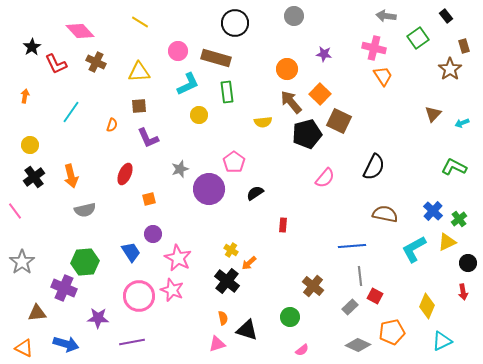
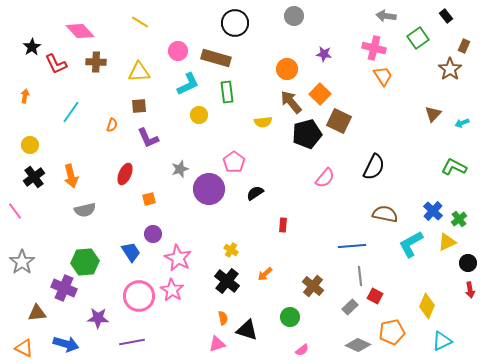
brown rectangle at (464, 46): rotated 40 degrees clockwise
brown cross at (96, 62): rotated 24 degrees counterclockwise
cyan L-shape at (414, 249): moved 3 px left, 5 px up
orange arrow at (249, 263): moved 16 px right, 11 px down
pink star at (172, 290): rotated 10 degrees clockwise
red arrow at (463, 292): moved 7 px right, 2 px up
